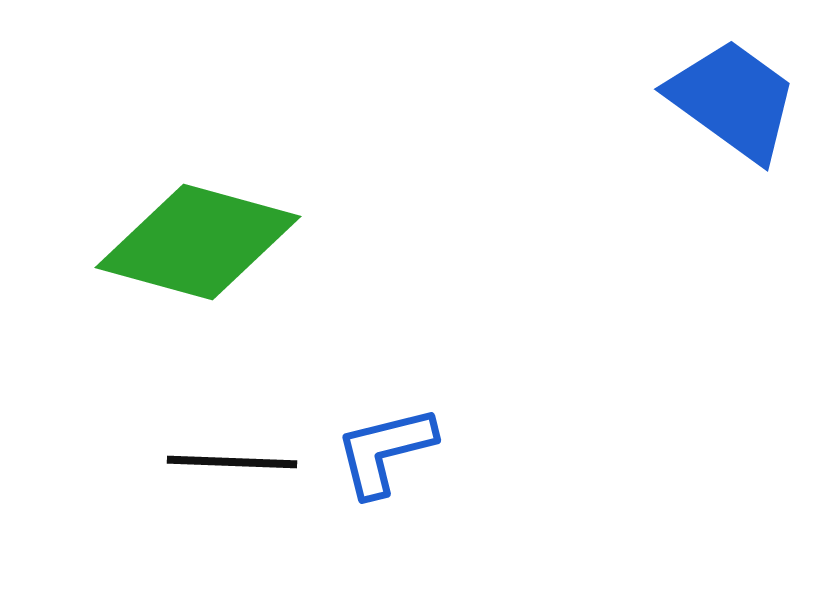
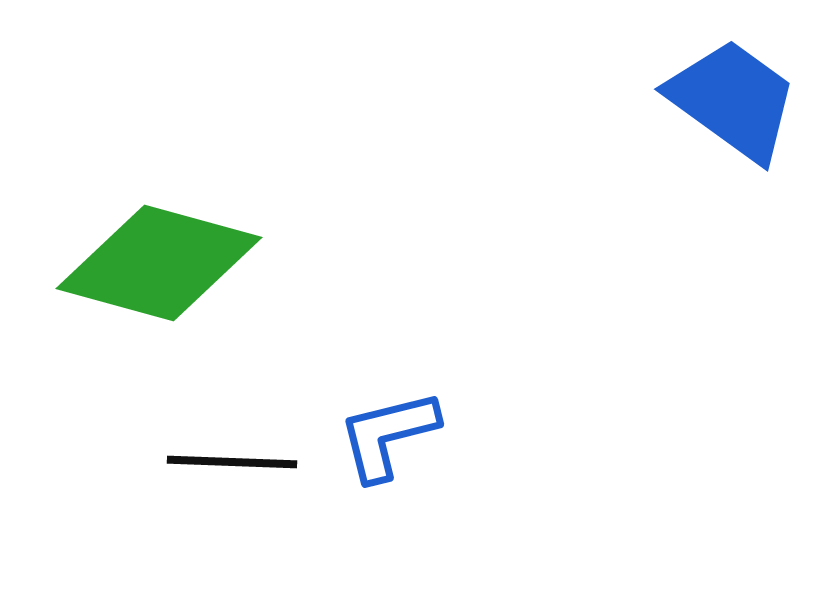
green diamond: moved 39 px left, 21 px down
blue L-shape: moved 3 px right, 16 px up
